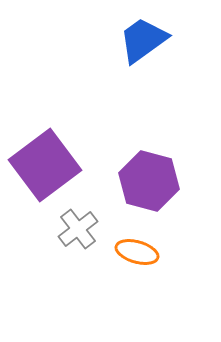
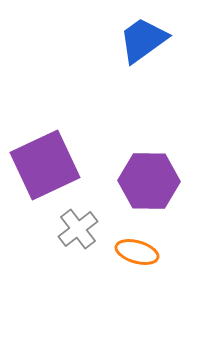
purple square: rotated 12 degrees clockwise
purple hexagon: rotated 14 degrees counterclockwise
